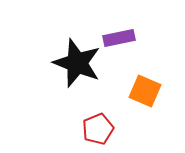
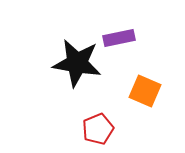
black star: rotated 12 degrees counterclockwise
